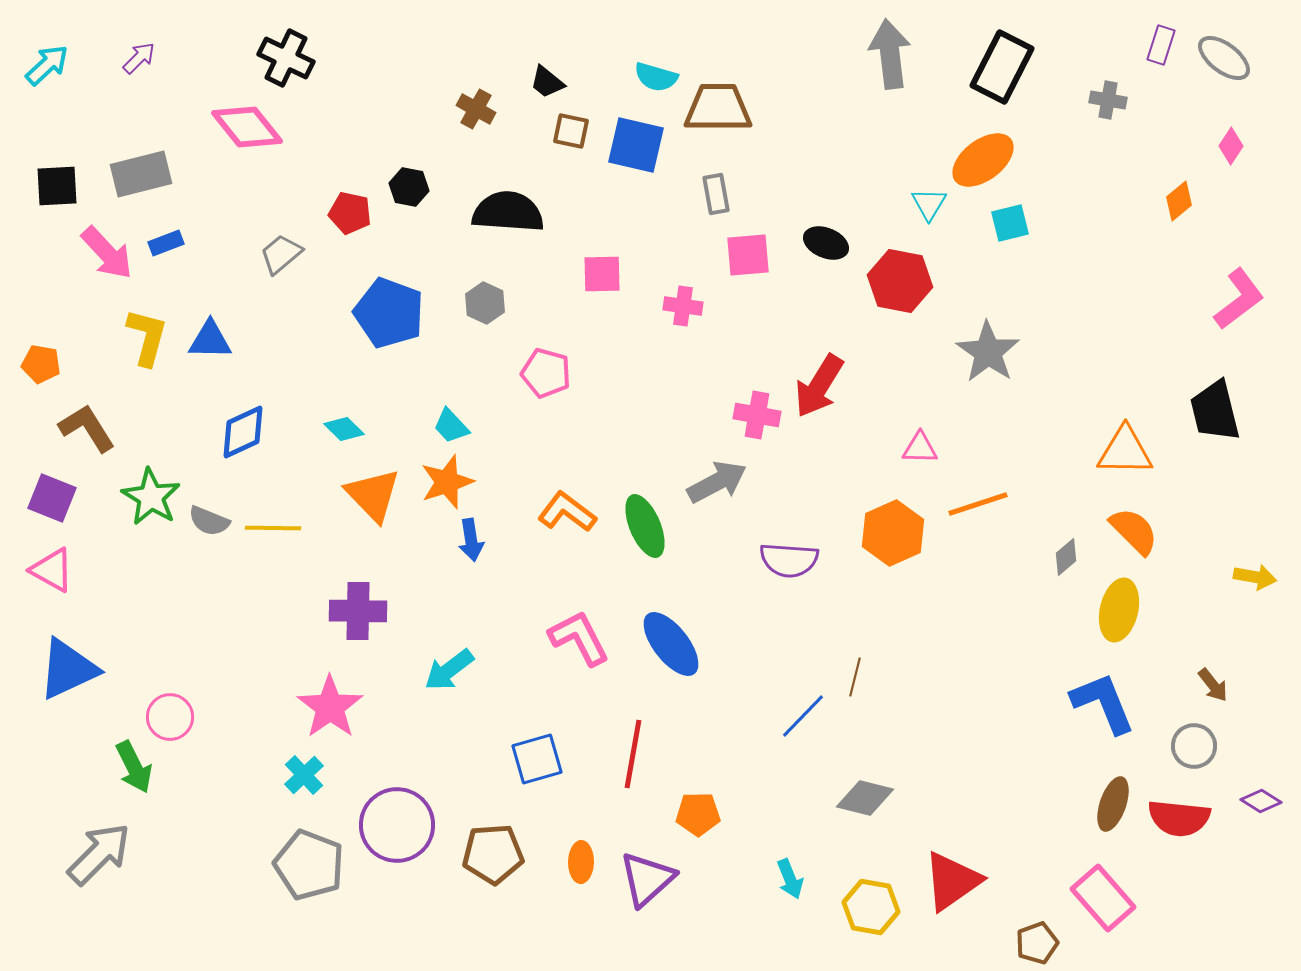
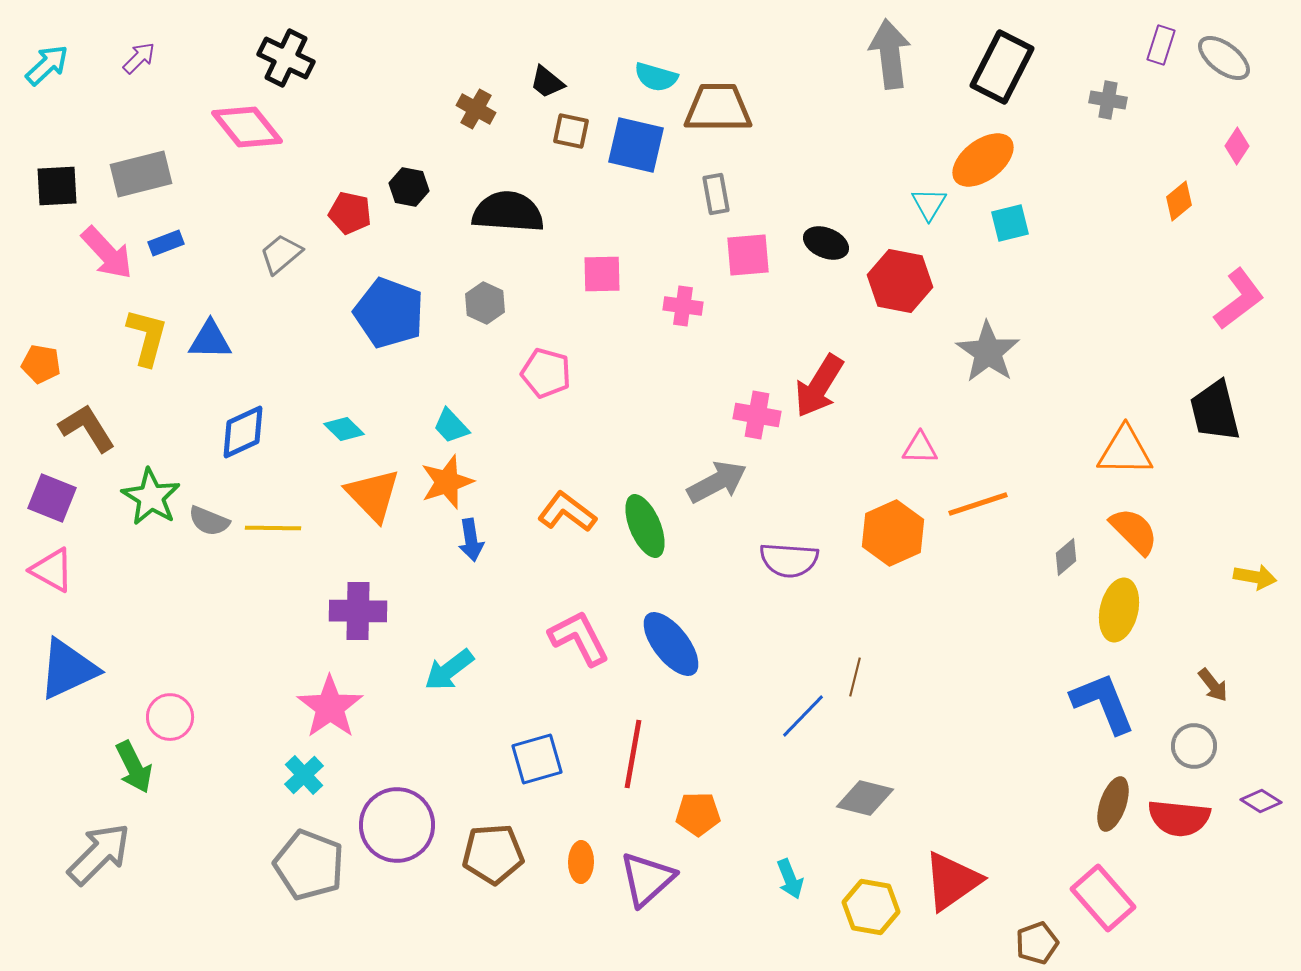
pink diamond at (1231, 146): moved 6 px right
